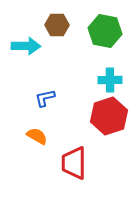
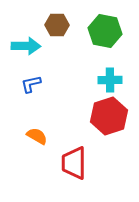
blue L-shape: moved 14 px left, 14 px up
